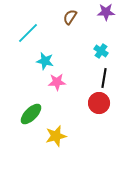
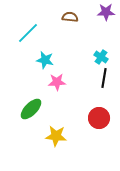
brown semicircle: rotated 63 degrees clockwise
cyan cross: moved 6 px down
cyan star: moved 1 px up
red circle: moved 15 px down
green ellipse: moved 5 px up
yellow star: rotated 20 degrees clockwise
